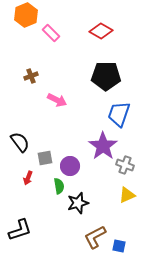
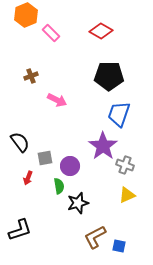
black pentagon: moved 3 px right
